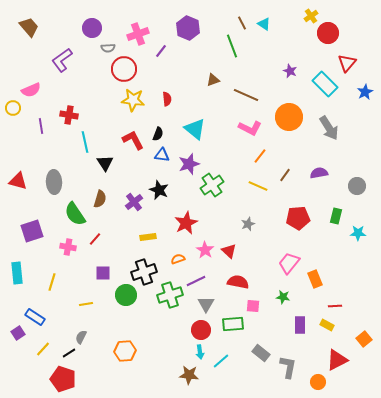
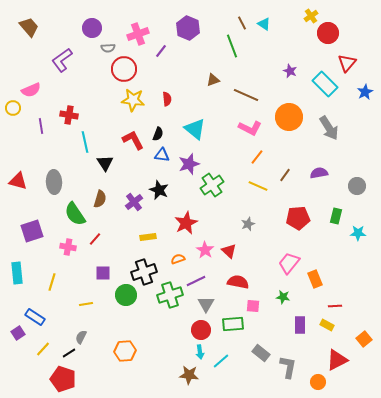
orange line at (260, 156): moved 3 px left, 1 px down
